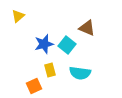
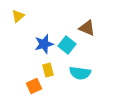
yellow rectangle: moved 2 px left
